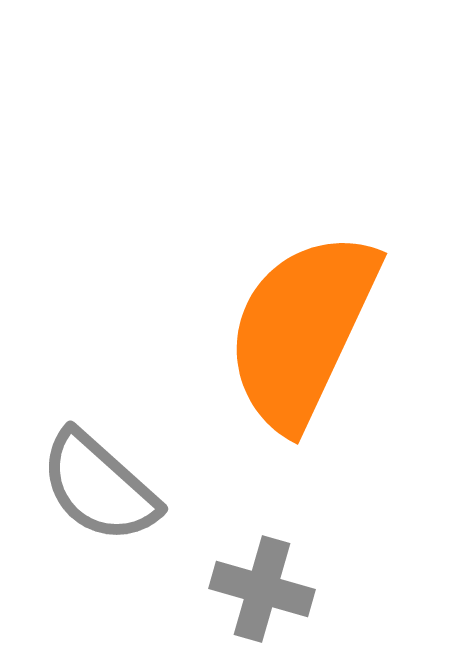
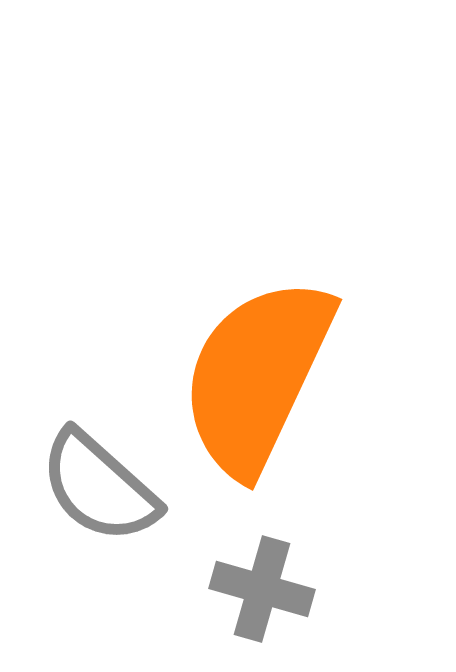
orange semicircle: moved 45 px left, 46 px down
